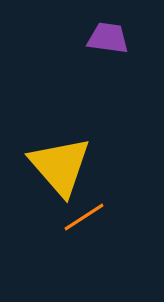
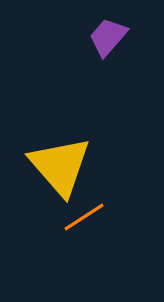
purple trapezoid: moved 1 px up; rotated 57 degrees counterclockwise
